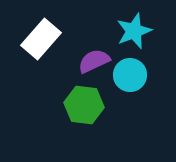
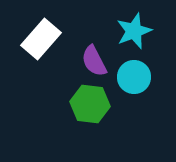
purple semicircle: rotated 92 degrees counterclockwise
cyan circle: moved 4 px right, 2 px down
green hexagon: moved 6 px right, 1 px up
